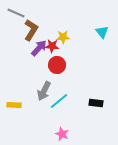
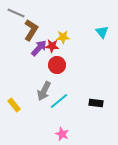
yellow rectangle: rotated 48 degrees clockwise
